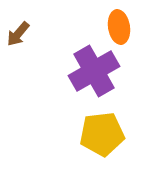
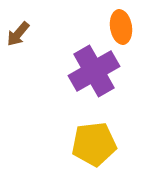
orange ellipse: moved 2 px right
yellow pentagon: moved 8 px left, 10 px down
